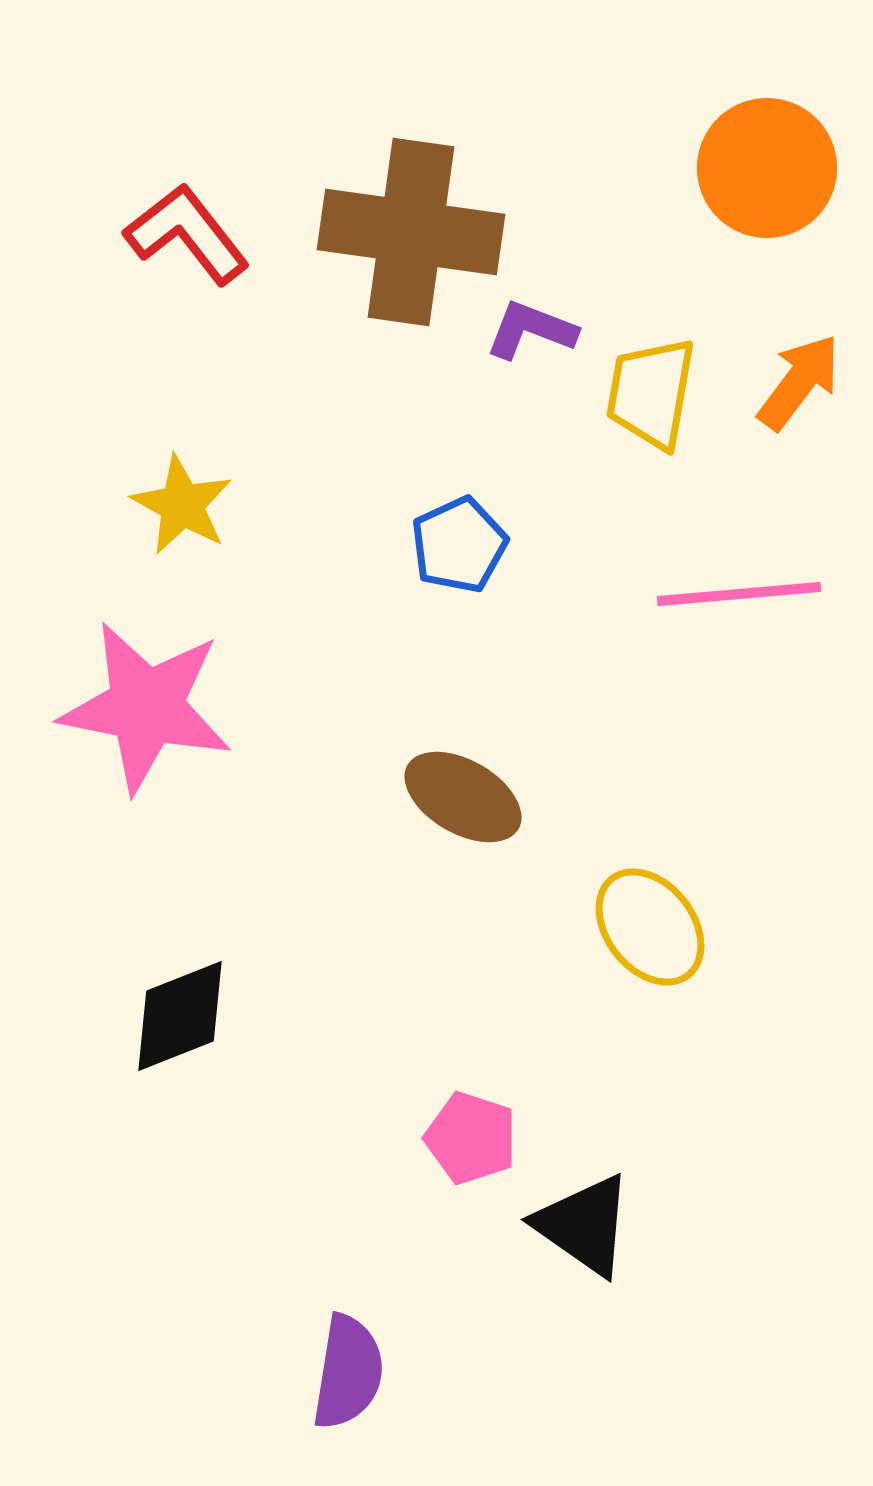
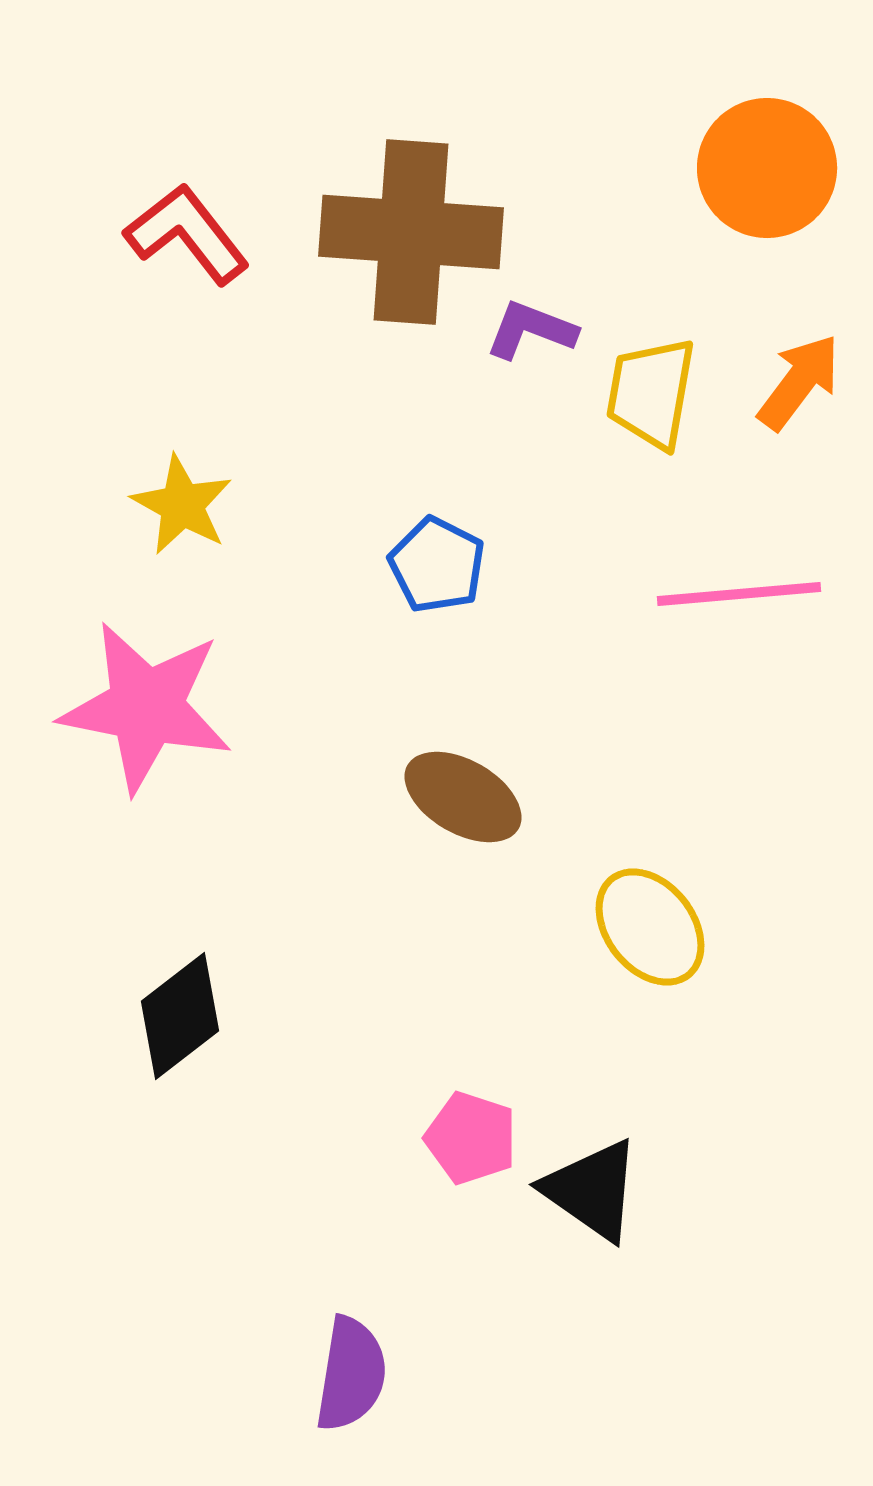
brown cross: rotated 4 degrees counterclockwise
blue pentagon: moved 22 px left, 20 px down; rotated 20 degrees counterclockwise
black diamond: rotated 16 degrees counterclockwise
black triangle: moved 8 px right, 35 px up
purple semicircle: moved 3 px right, 2 px down
